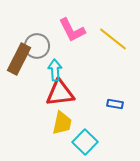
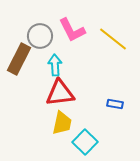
gray circle: moved 3 px right, 10 px up
cyan arrow: moved 5 px up
